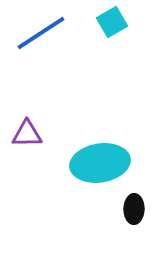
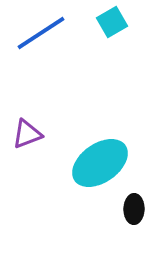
purple triangle: rotated 20 degrees counterclockwise
cyan ellipse: rotated 26 degrees counterclockwise
